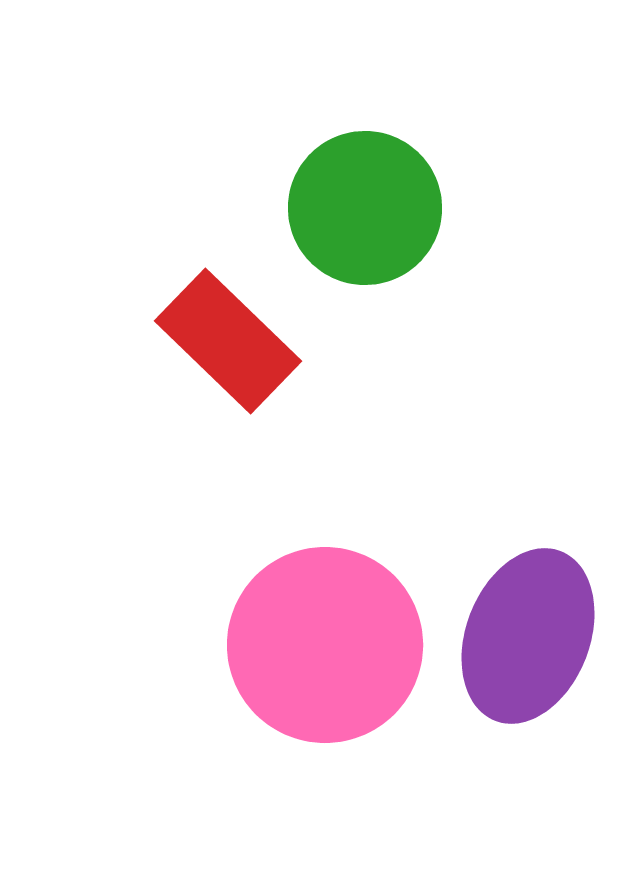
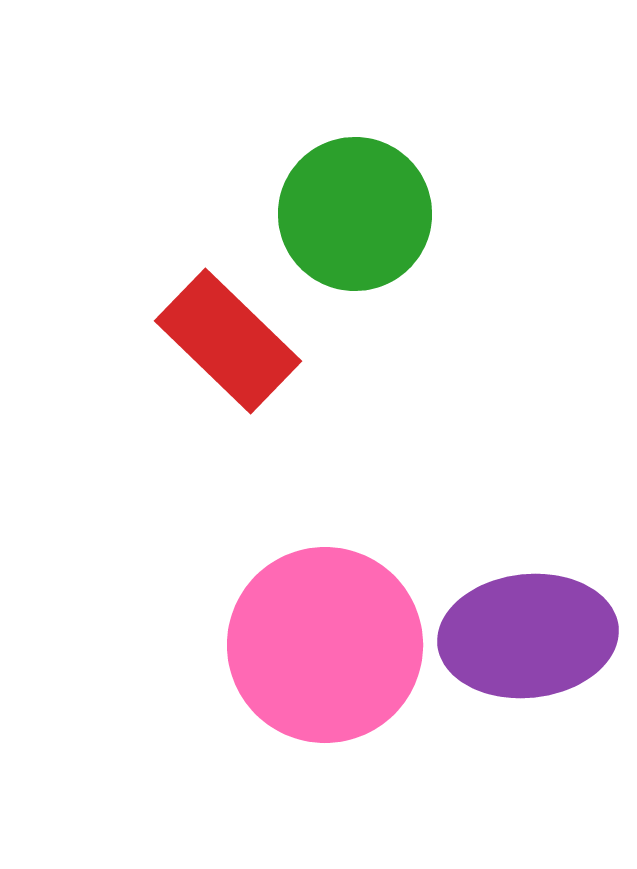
green circle: moved 10 px left, 6 px down
purple ellipse: rotated 63 degrees clockwise
